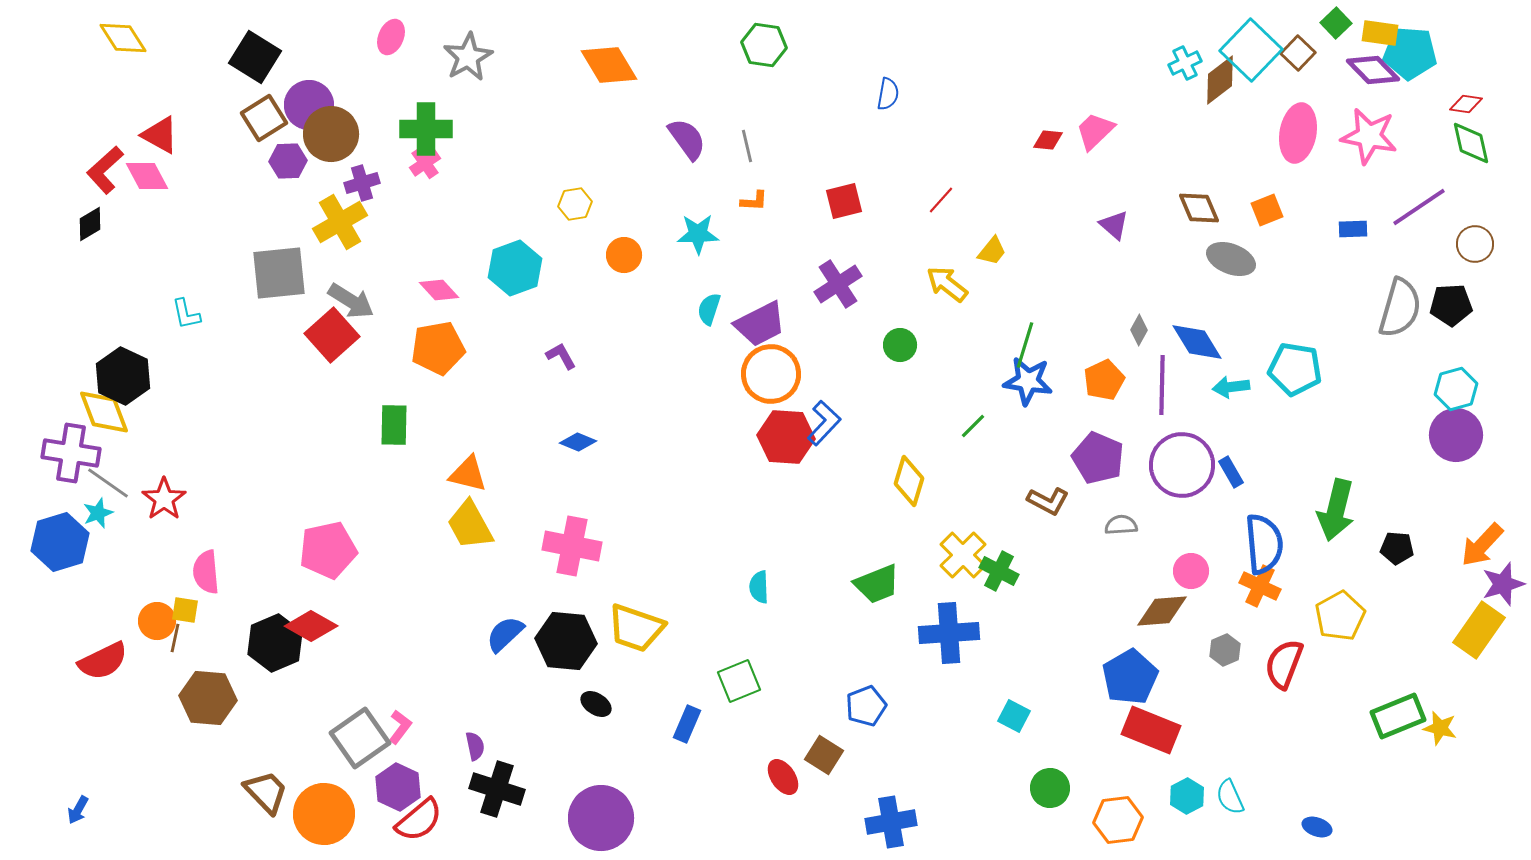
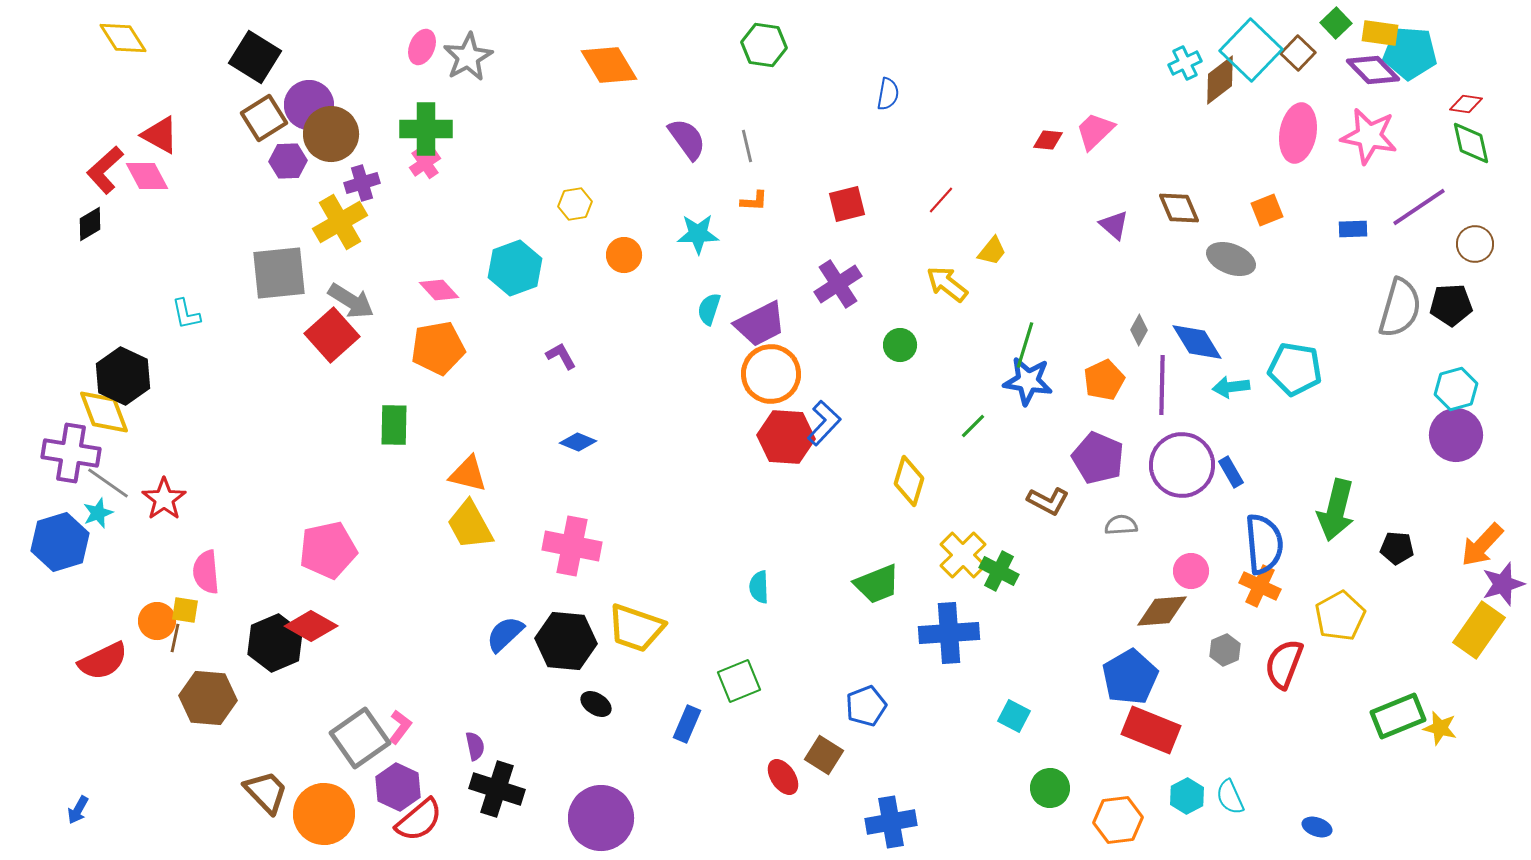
pink ellipse at (391, 37): moved 31 px right, 10 px down
red square at (844, 201): moved 3 px right, 3 px down
brown diamond at (1199, 208): moved 20 px left
